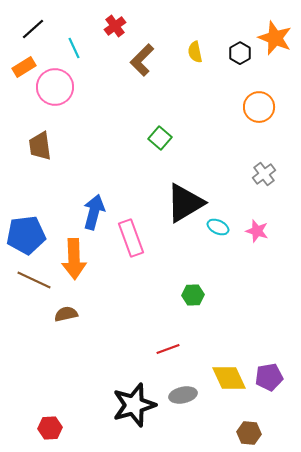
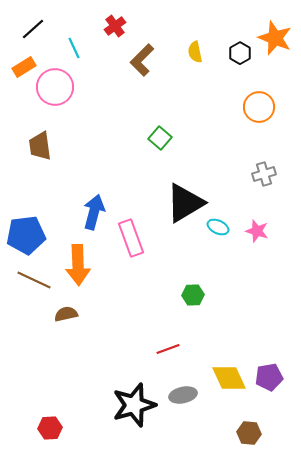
gray cross: rotated 20 degrees clockwise
orange arrow: moved 4 px right, 6 px down
